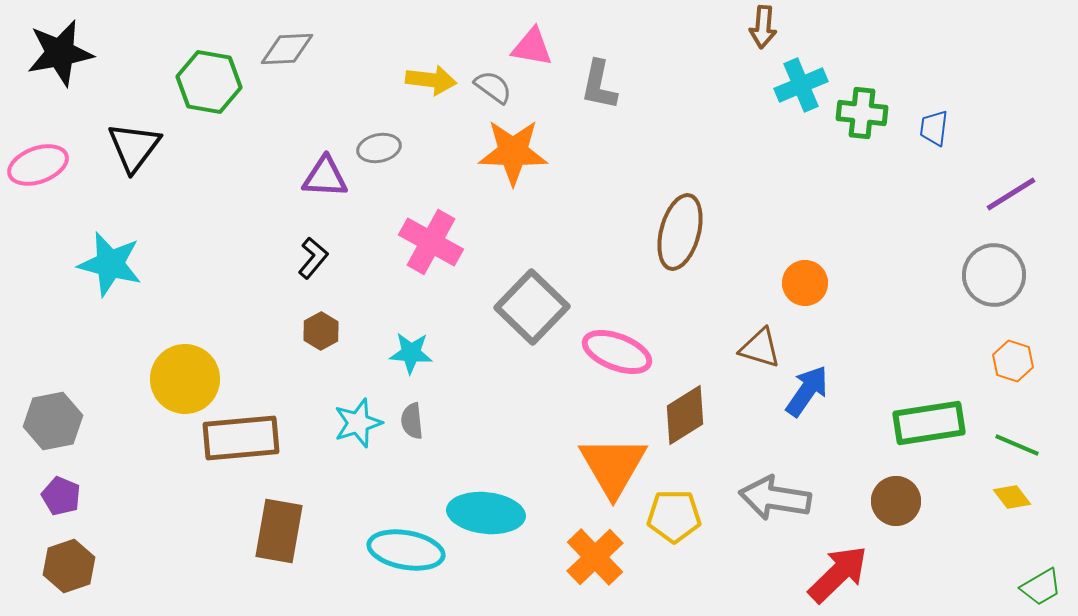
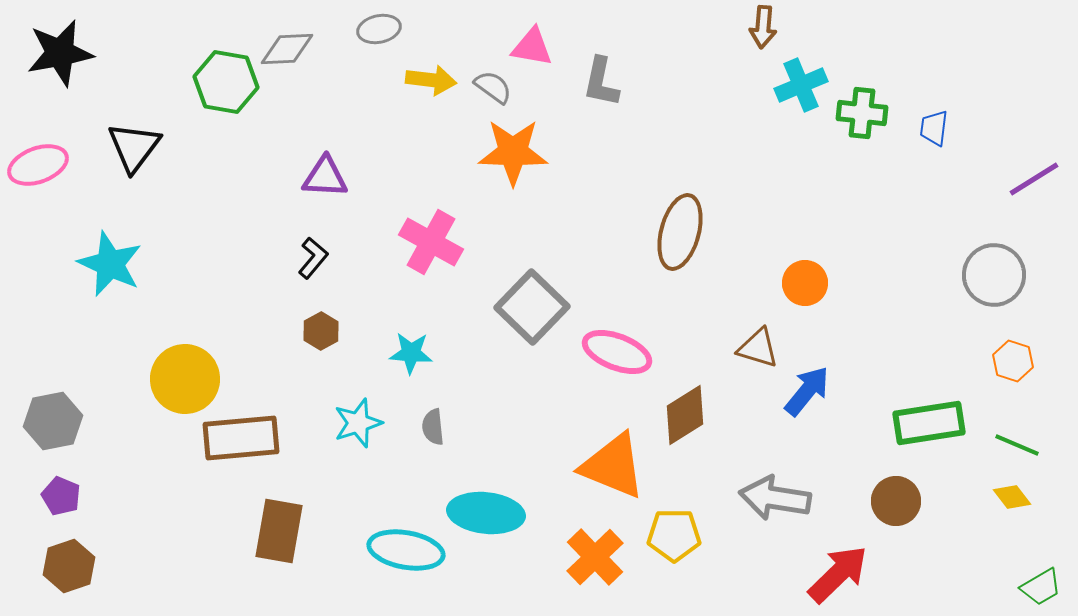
green hexagon at (209, 82): moved 17 px right
gray L-shape at (599, 85): moved 2 px right, 3 px up
gray ellipse at (379, 148): moved 119 px up
purple line at (1011, 194): moved 23 px right, 15 px up
cyan star at (110, 264): rotated 10 degrees clockwise
brown triangle at (760, 348): moved 2 px left
blue arrow at (807, 391): rotated 4 degrees clockwise
gray semicircle at (412, 421): moved 21 px right, 6 px down
orange triangle at (613, 466): rotated 38 degrees counterclockwise
yellow pentagon at (674, 516): moved 19 px down
